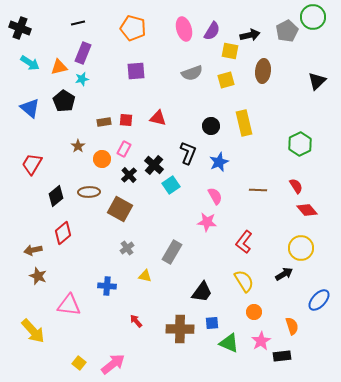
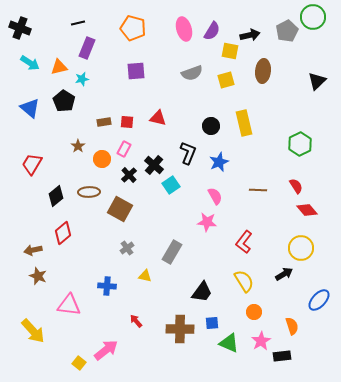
purple rectangle at (83, 53): moved 4 px right, 5 px up
red square at (126, 120): moved 1 px right, 2 px down
pink arrow at (113, 364): moved 7 px left, 14 px up
